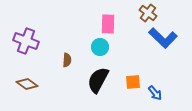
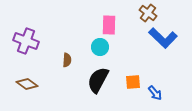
pink rectangle: moved 1 px right, 1 px down
